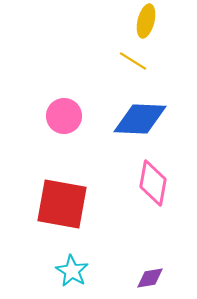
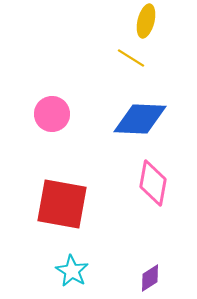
yellow line: moved 2 px left, 3 px up
pink circle: moved 12 px left, 2 px up
purple diamond: rotated 24 degrees counterclockwise
